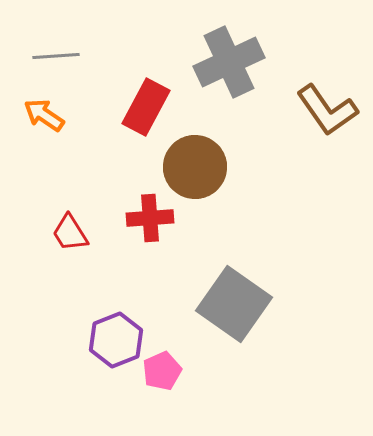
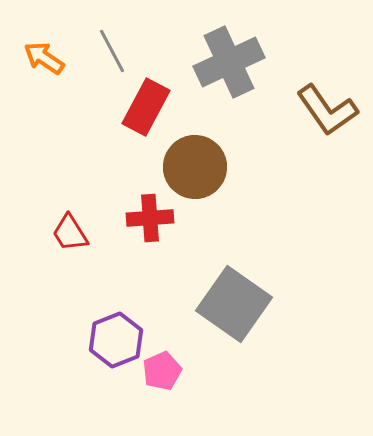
gray line: moved 56 px right, 5 px up; rotated 66 degrees clockwise
orange arrow: moved 57 px up
